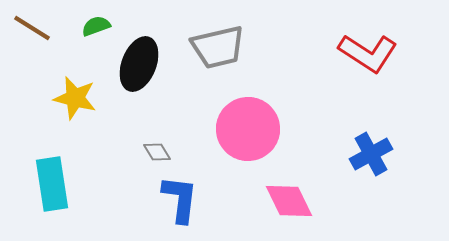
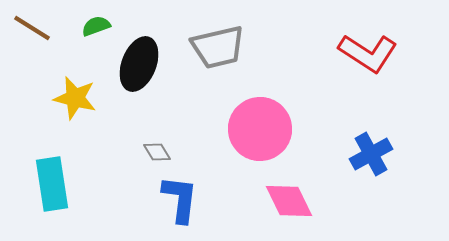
pink circle: moved 12 px right
